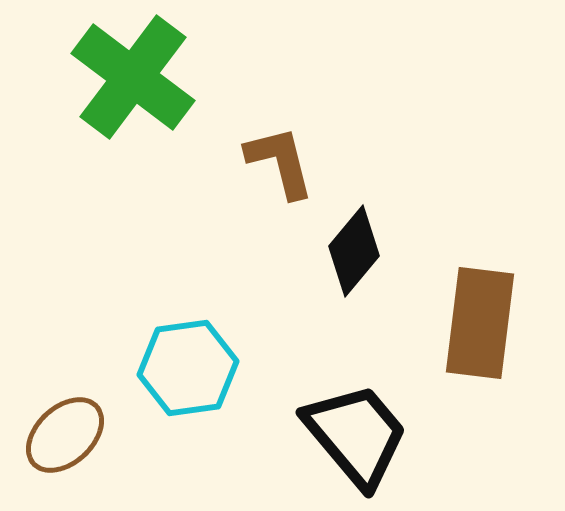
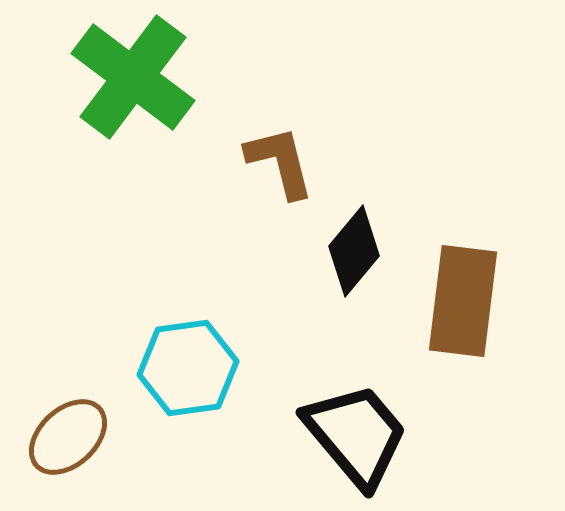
brown rectangle: moved 17 px left, 22 px up
brown ellipse: moved 3 px right, 2 px down
